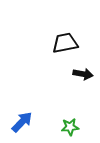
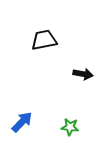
black trapezoid: moved 21 px left, 3 px up
green star: rotated 12 degrees clockwise
